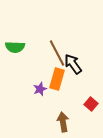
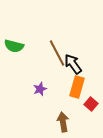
green semicircle: moved 1 px left, 1 px up; rotated 12 degrees clockwise
orange rectangle: moved 20 px right, 8 px down
